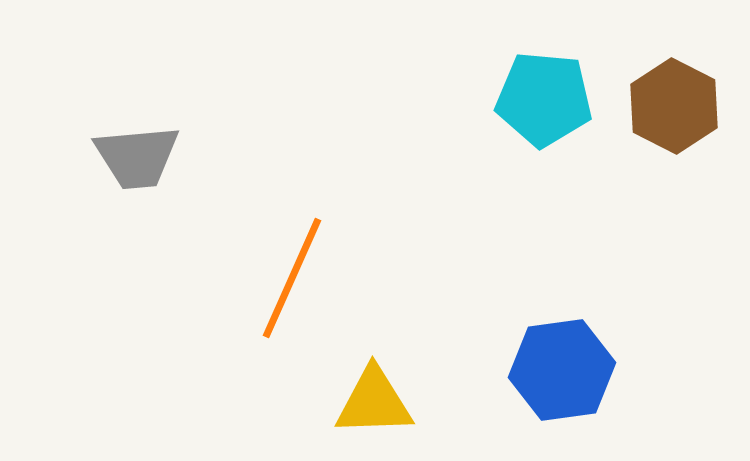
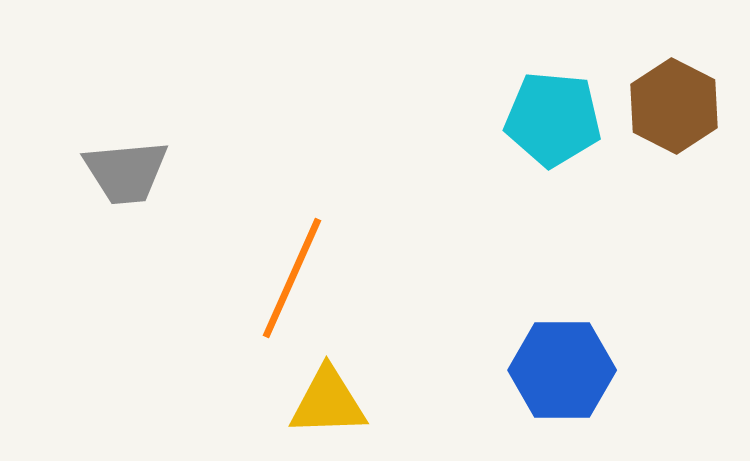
cyan pentagon: moved 9 px right, 20 px down
gray trapezoid: moved 11 px left, 15 px down
blue hexagon: rotated 8 degrees clockwise
yellow triangle: moved 46 px left
